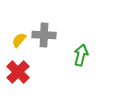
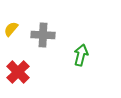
gray cross: moved 1 px left
yellow semicircle: moved 8 px left, 11 px up
